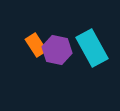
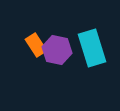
cyan rectangle: rotated 12 degrees clockwise
